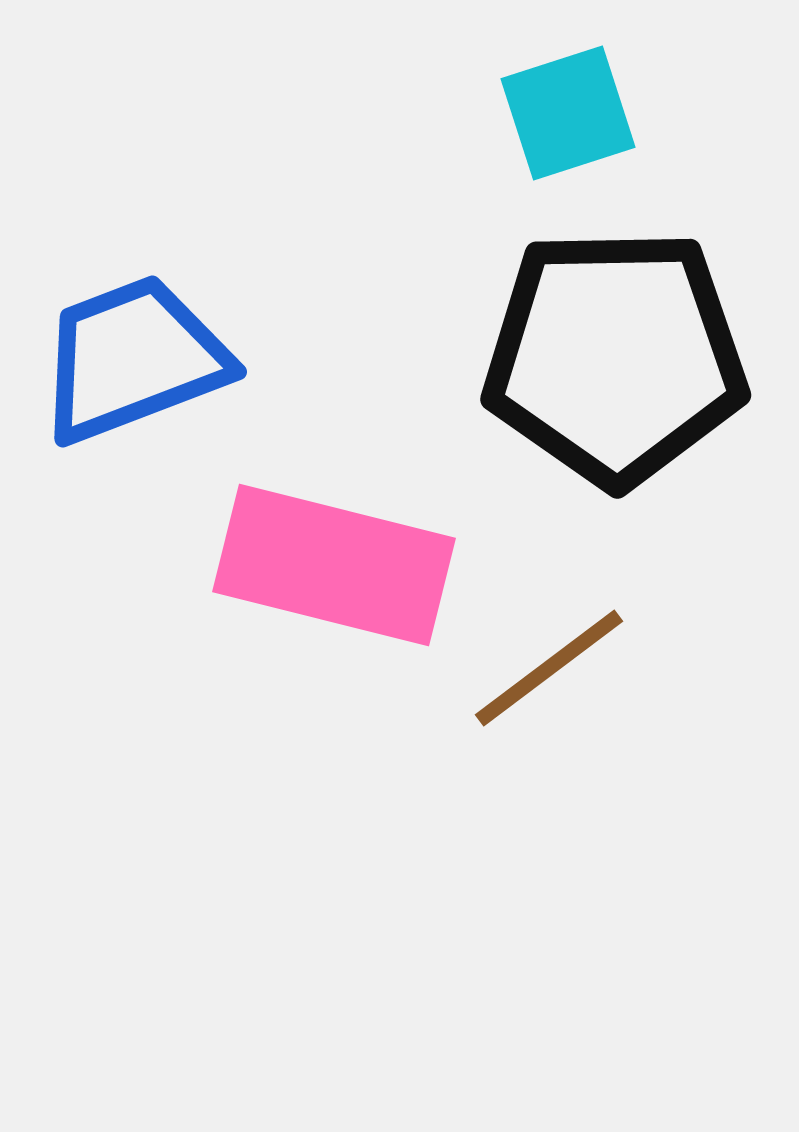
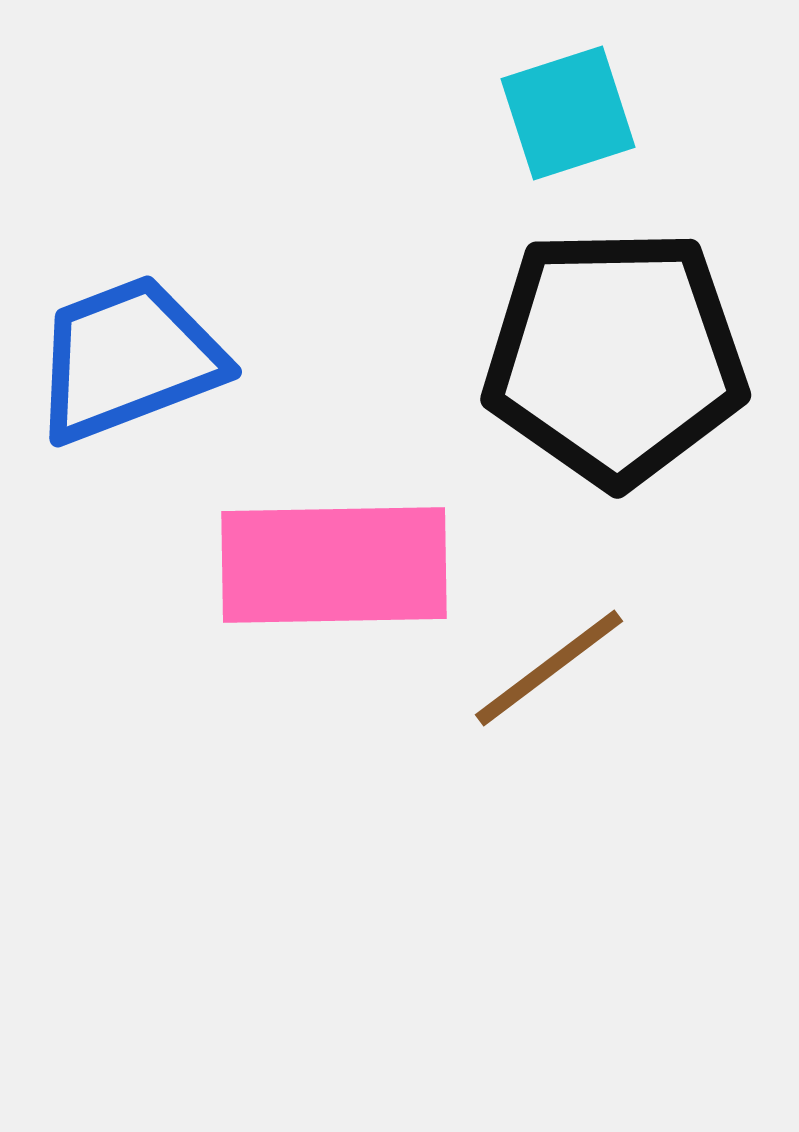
blue trapezoid: moved 5 px left
pink rectangle: rotated 15 degrees counterclockwise
